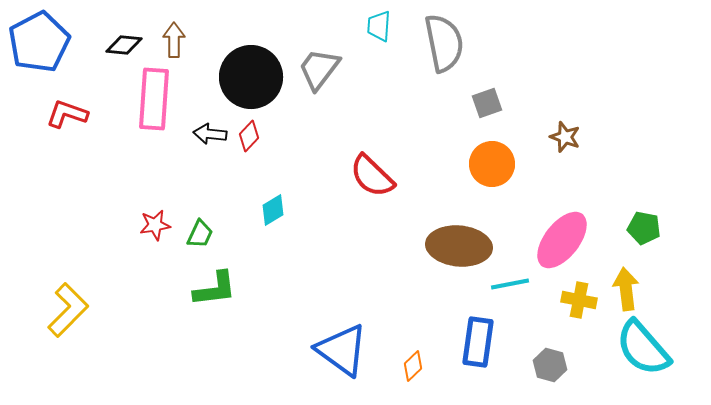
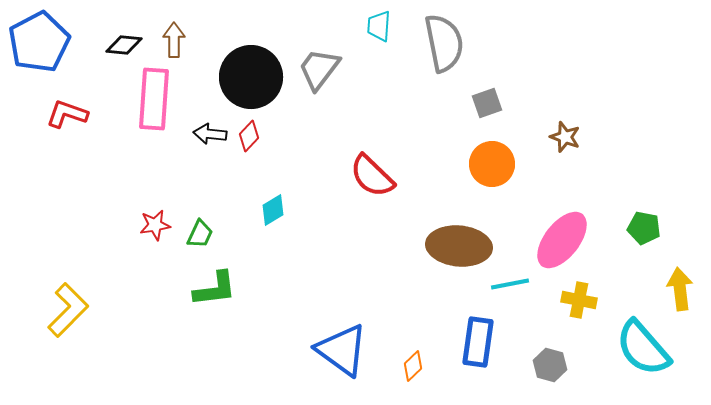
yellow arrow: moved 54 px right
